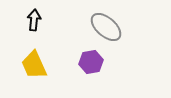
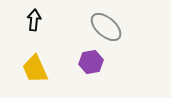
yellow trapezoid: moved 1 px right, 4 px down
